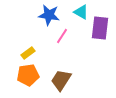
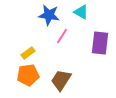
purple rectangle: moved 15 px down
